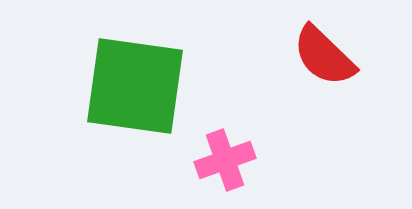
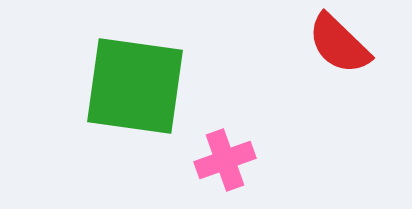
red semicircle: moved 15 px right, 12 px up
